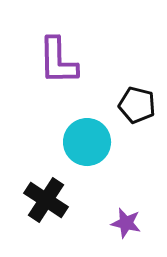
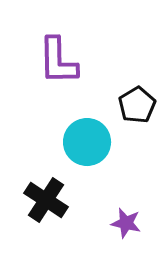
black pentagon: rotated 27 degrees clockwise
